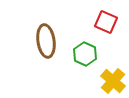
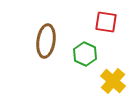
red square: rotated 15 degrees counterclockwise
brown ellipse: rotated 16 degrees clockwise
